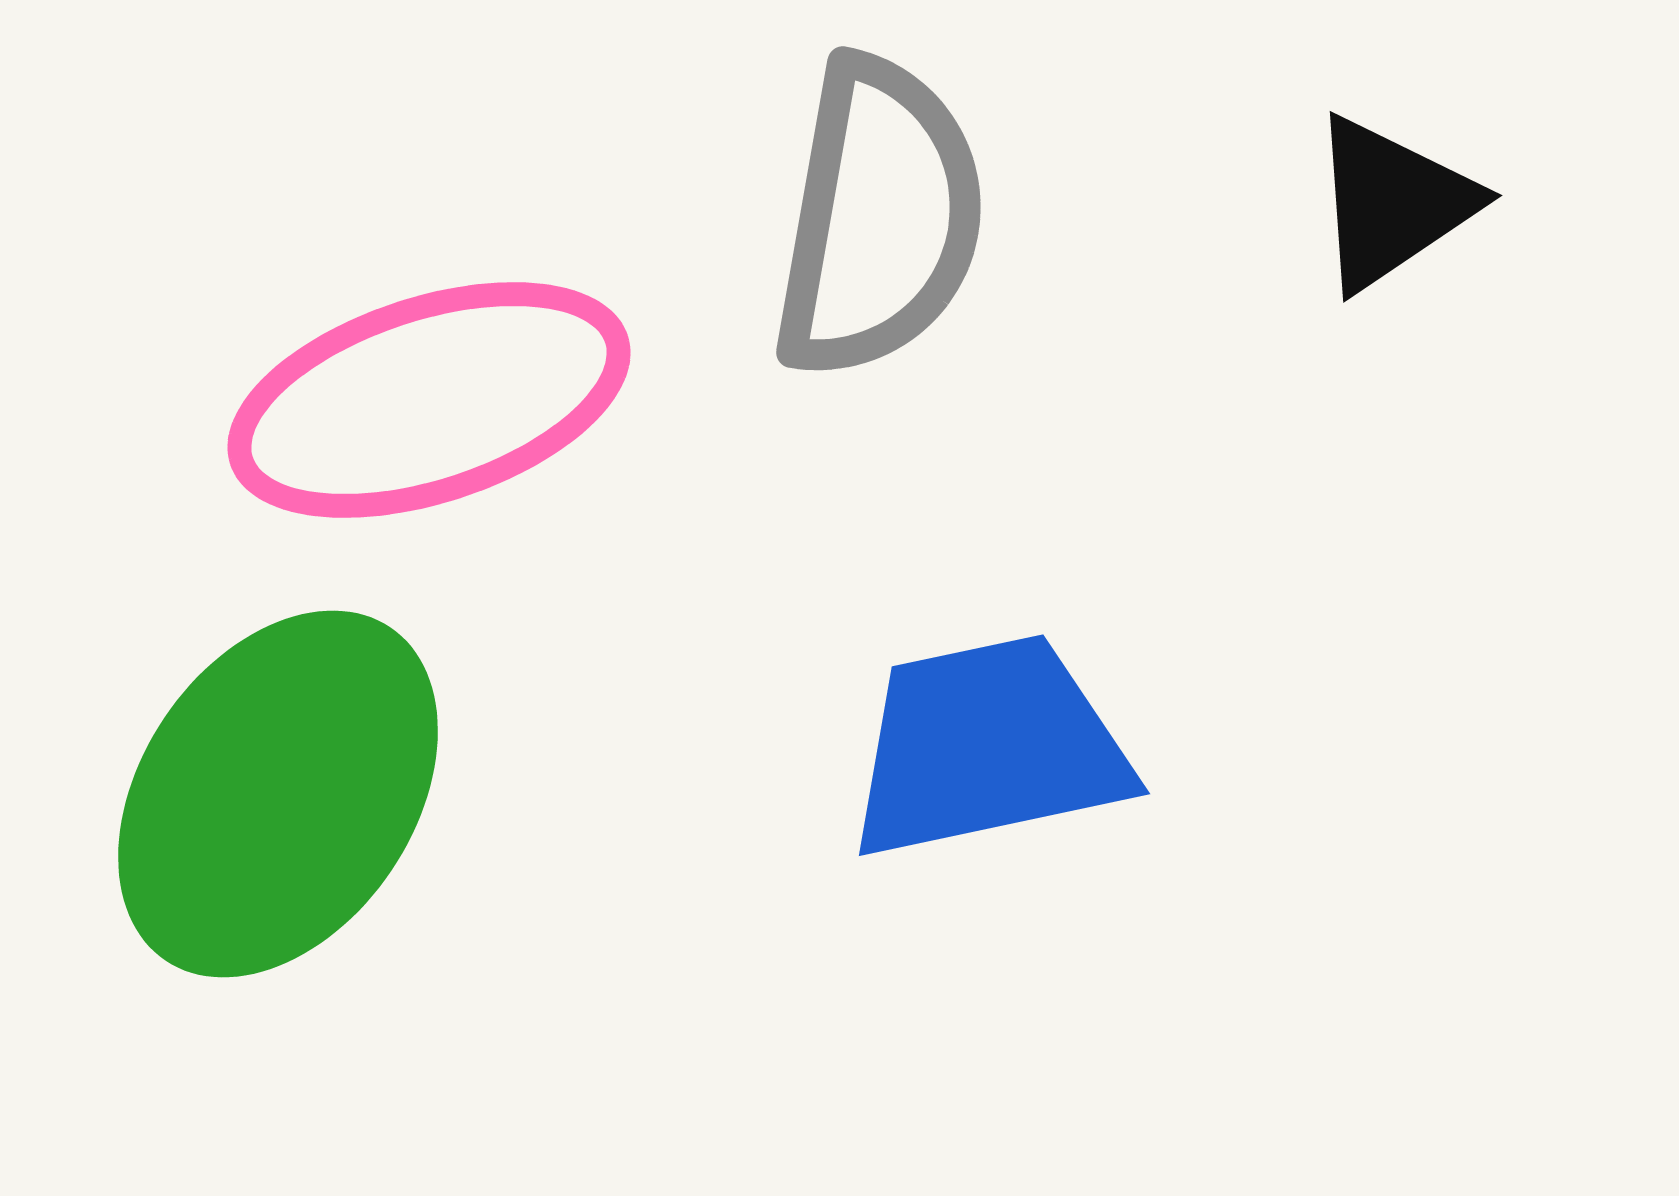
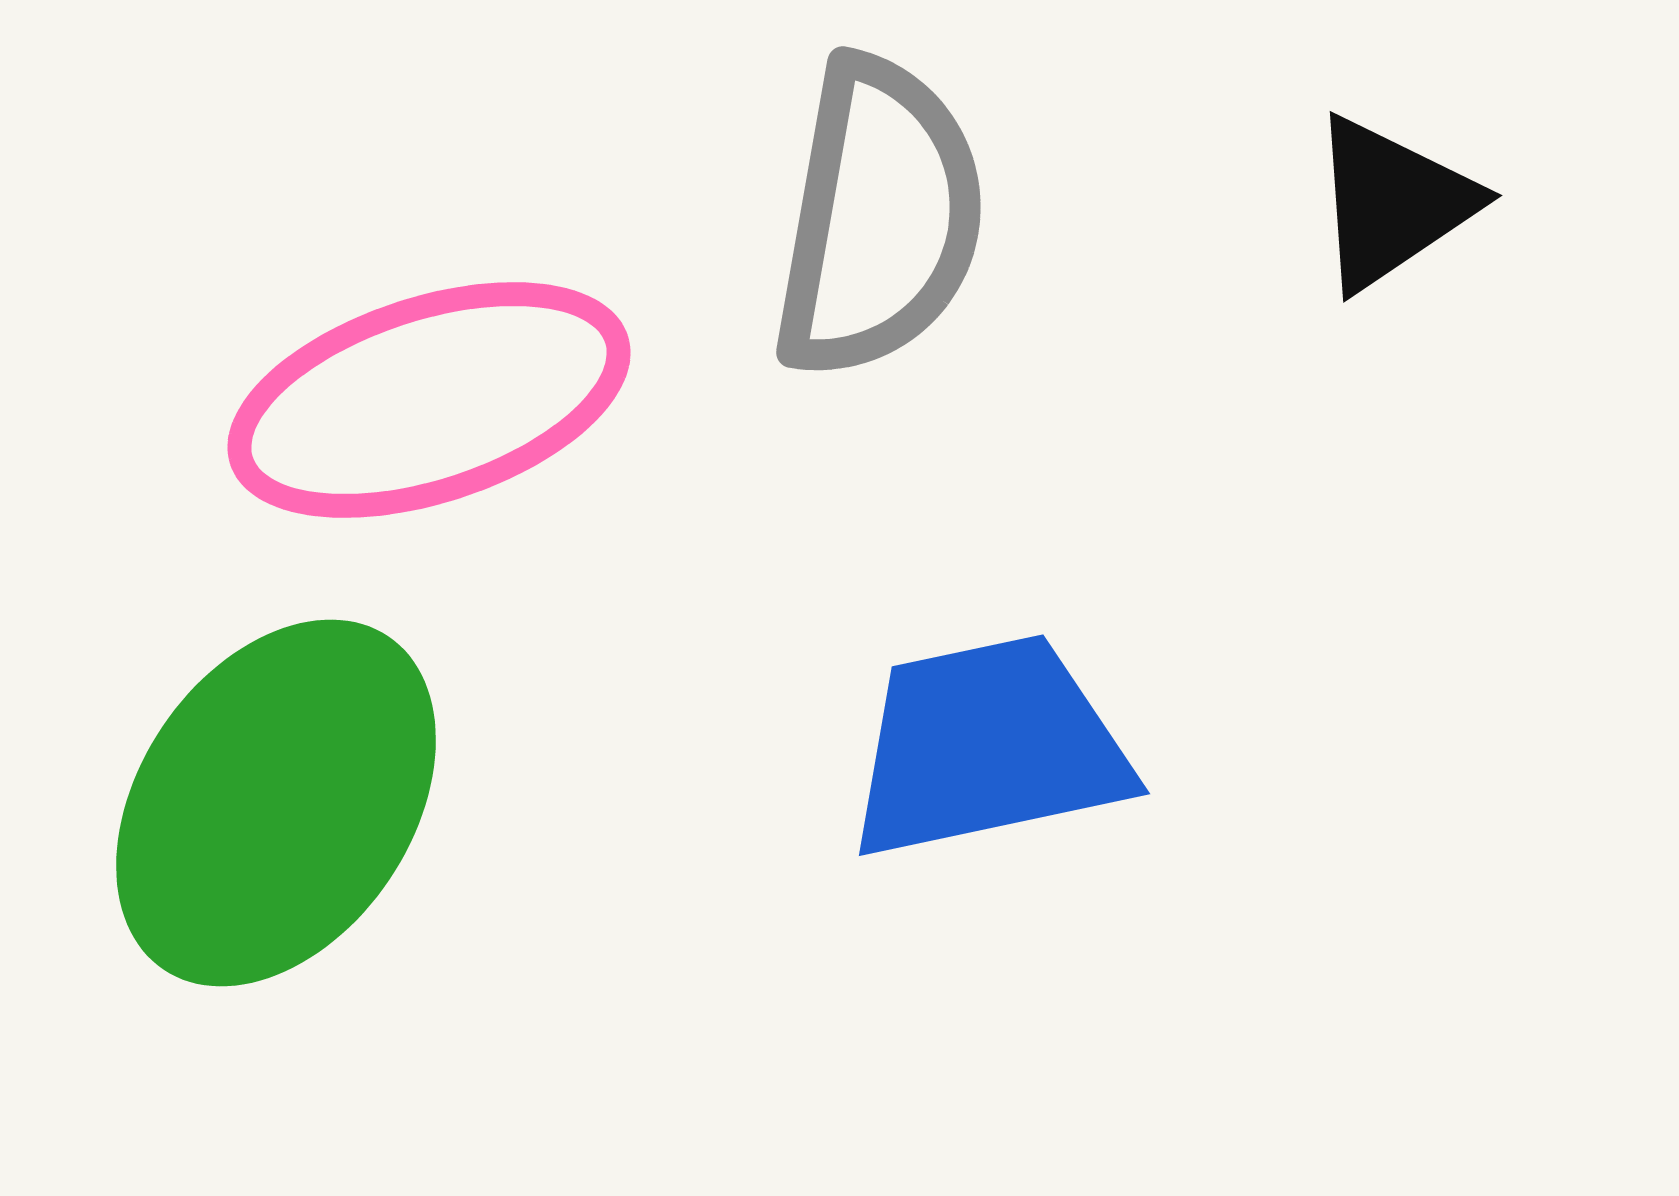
green ellipse: moved 2 px left, 9 px down
